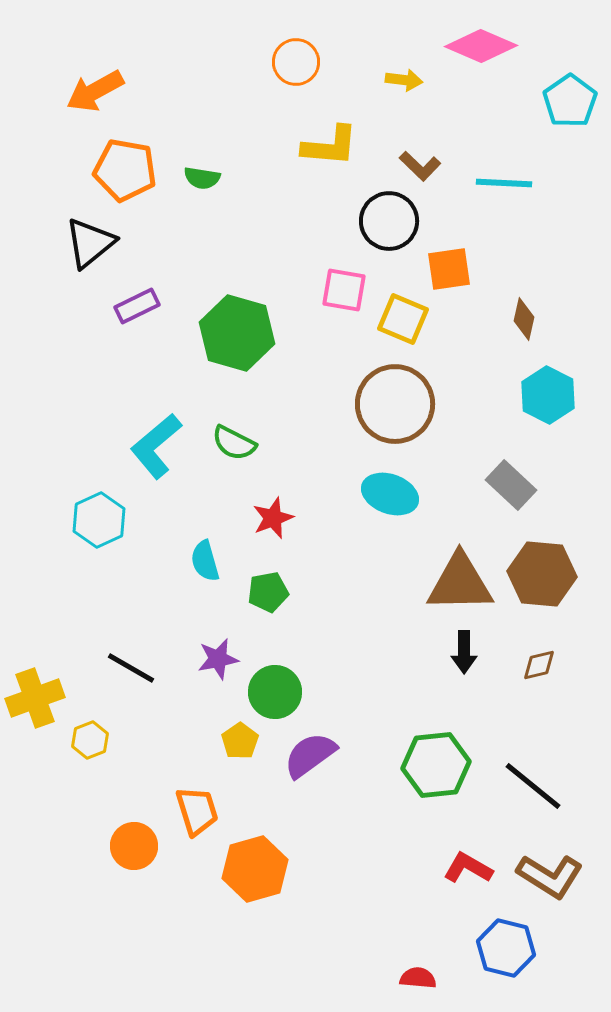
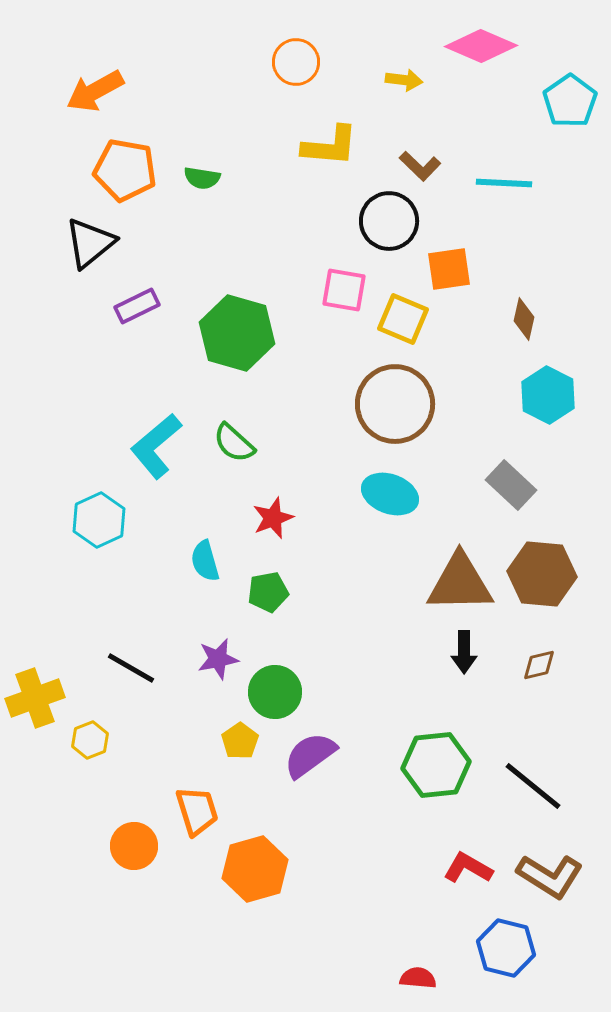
green semicircle at (234, 443): rotated 15 degrees clockwise
